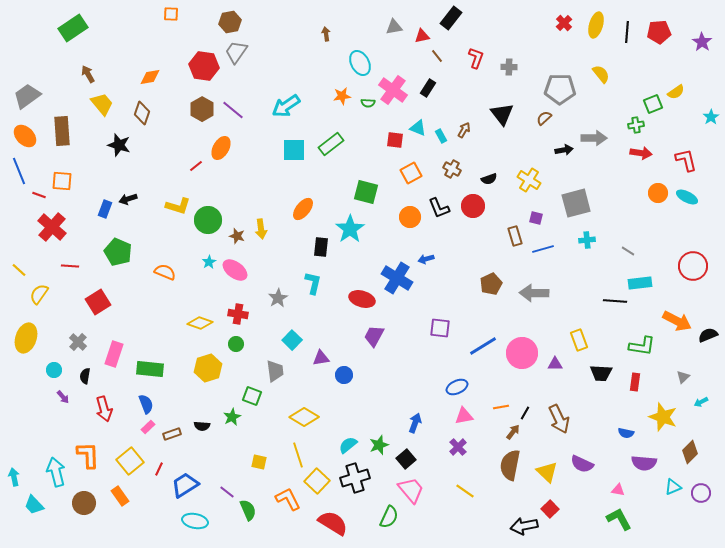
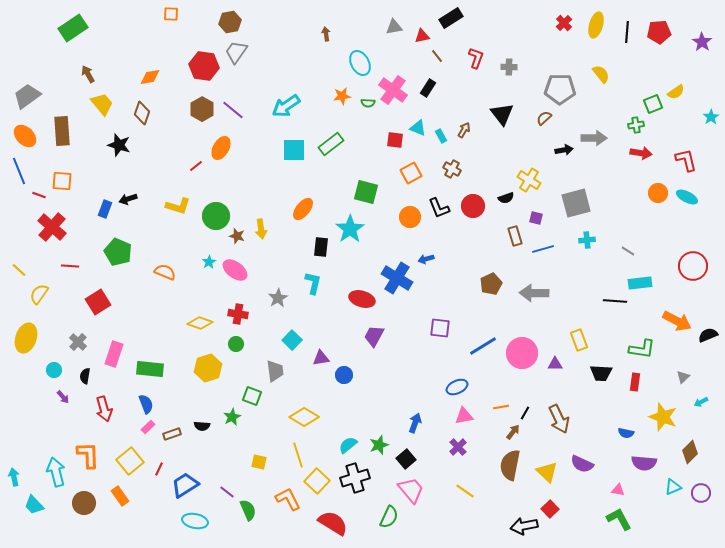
black rectangle at (451, 18): rotated 20 degrees clockwise
black semicircle at (489, 179): moved 17 px right, 19 px down
green circle at (208, 220): moved 8 px right, 4 px up
green L-shape at (642, 346): moved 3 px down
